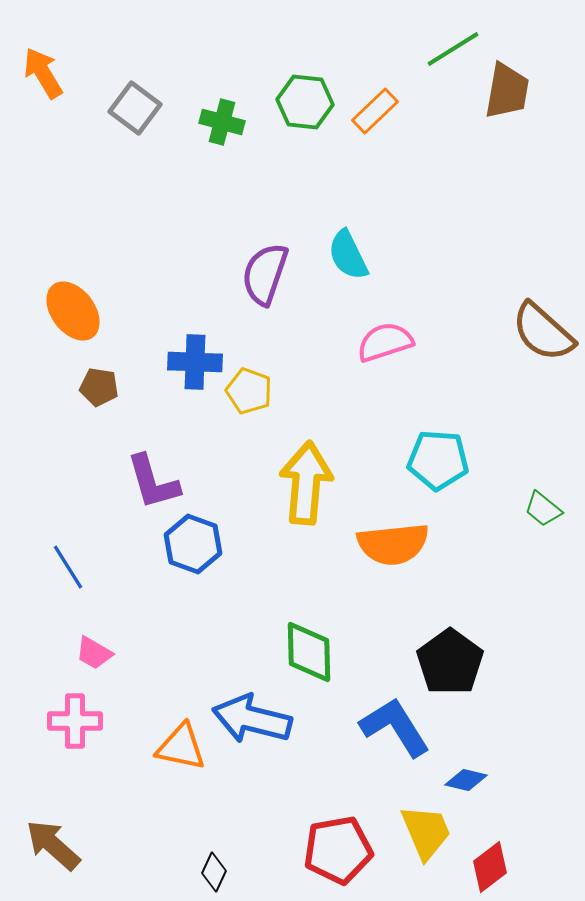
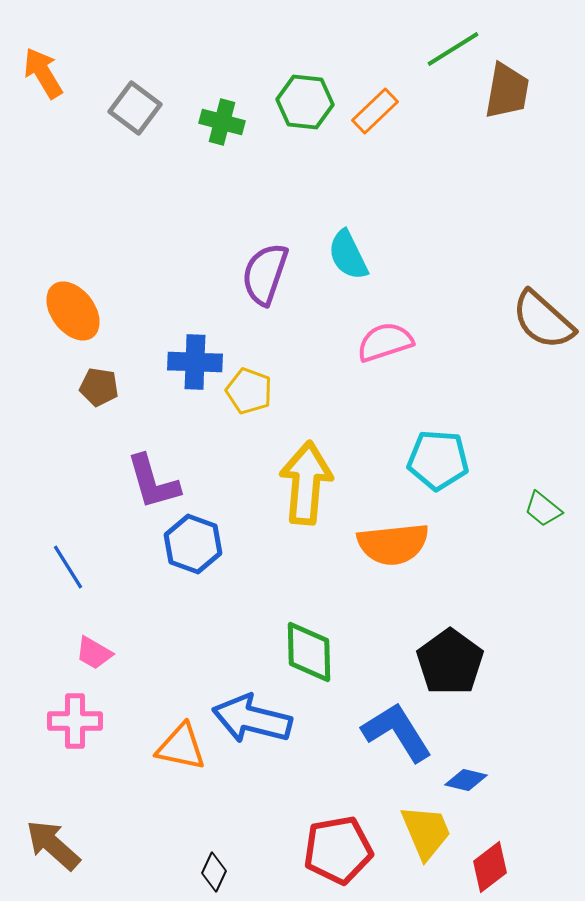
brown semicircle: moved 12 px up
blue L-shape: moved 2 px right, 5 px down
